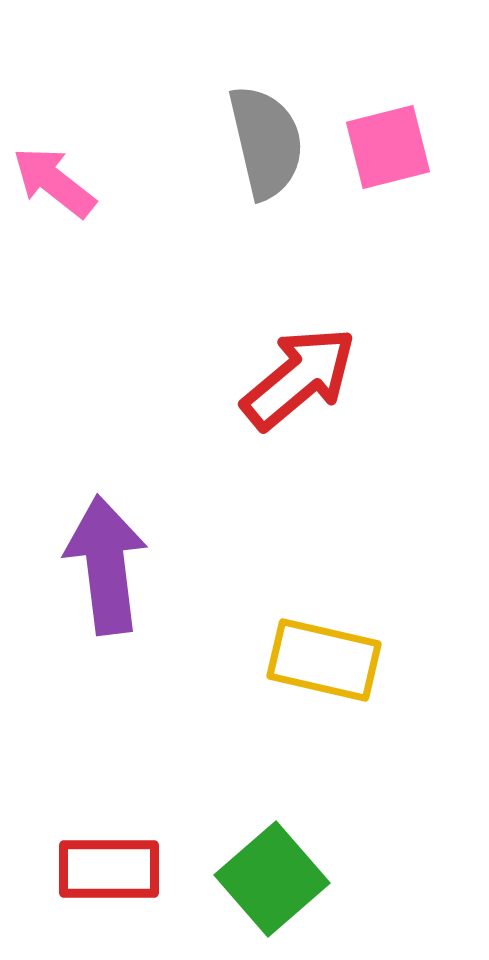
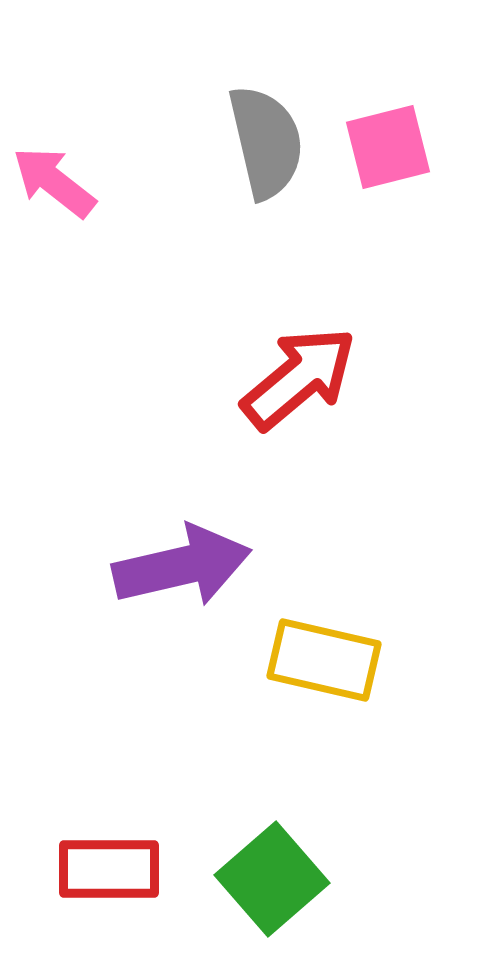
purple arrow: moved 76 px right, 1 px down; rotated 84 degrees clockwise
